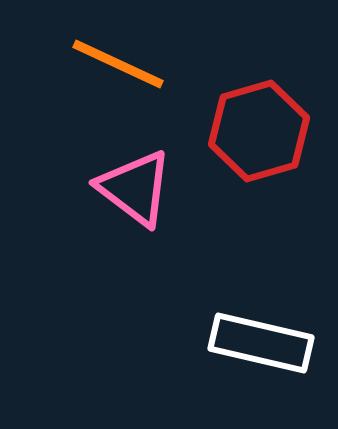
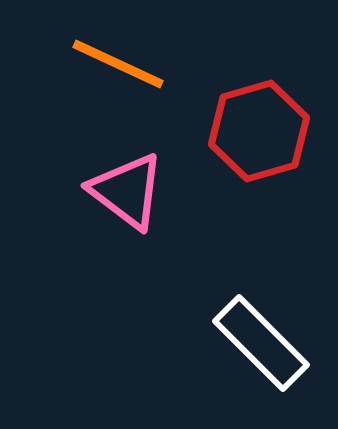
pink triangle: moved 8 px left, 3 px down
white rectangle: rotated 32 degrees clockwise
